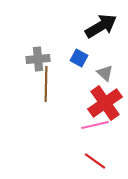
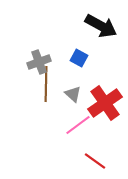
black arrow: rotated 60 degrees clockwise
gray cross: moved 1 px right, 3 px down; rotated 15 degrees counterclockwise
gray triangle: moved 32 px left, 21 px down
pink line: moved 17 px left; rotated 24 degrees counterclockwise
